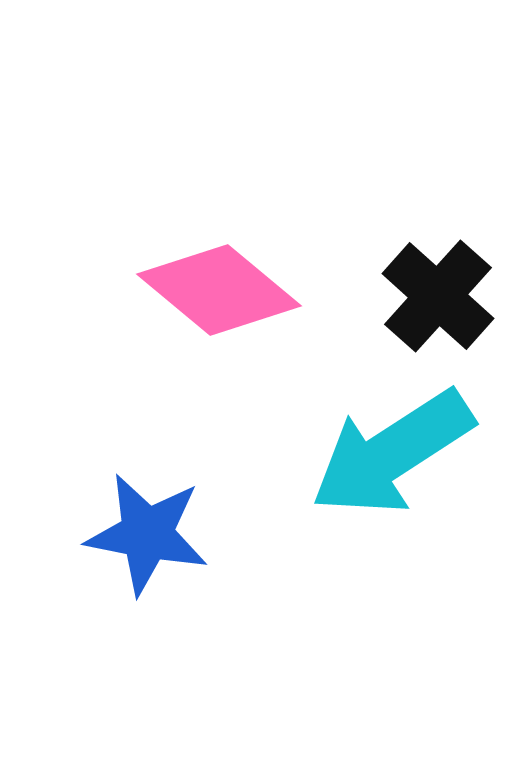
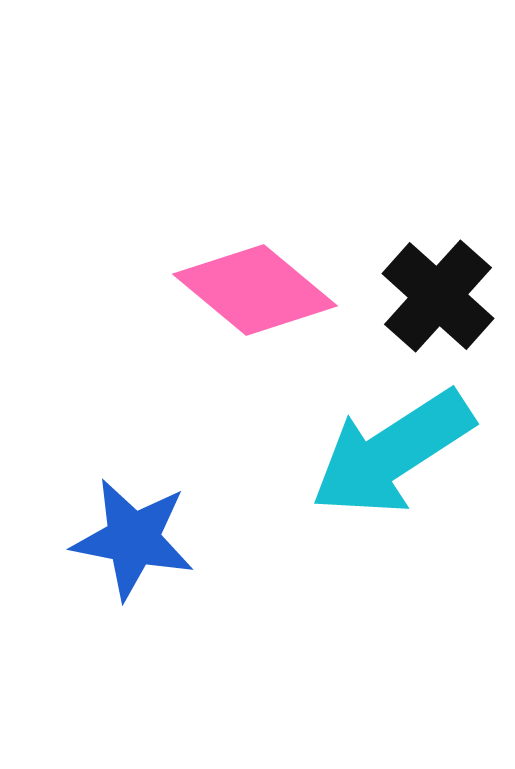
pink diamond: moved 36 px right
blue star: moved 14 px left, 5 px down
